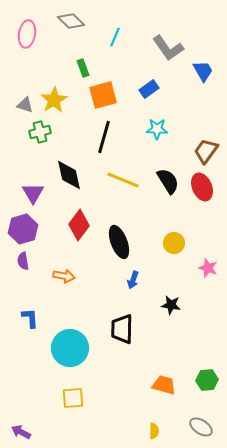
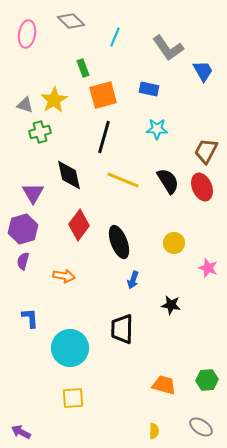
blue rectangle: rotated 48 degrees clockwise
brown trapezoid: rotated 8 degrees counterclockwise
purple semicircle: rotated 24 degrees clockwise
